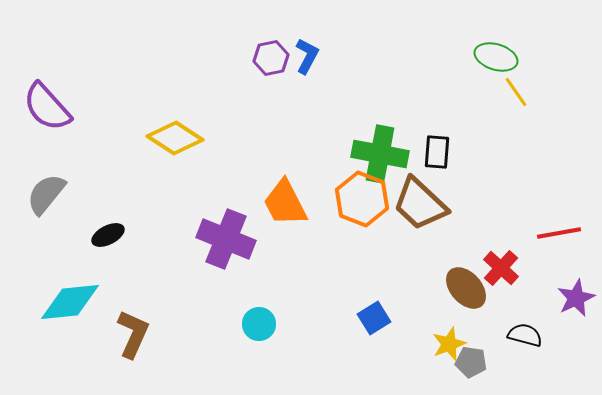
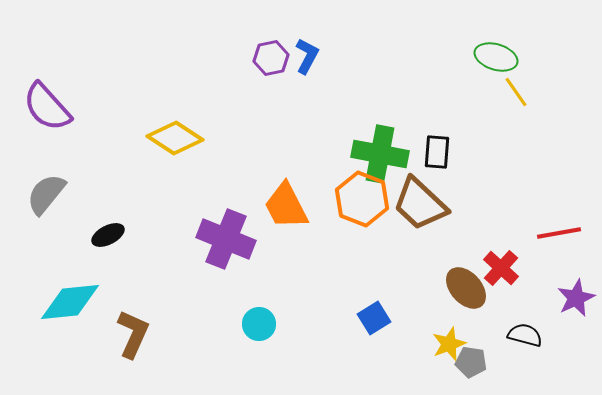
orange trapezoid: moved 1 px right, 3 px down
